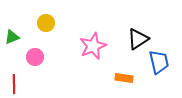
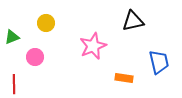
black triangle: moved 5 px left, 18 px up; rotated 20 degrees clockwise
